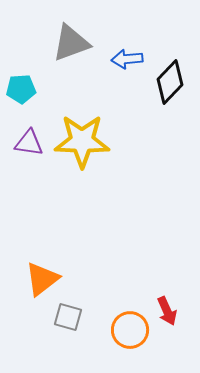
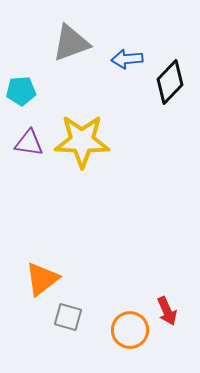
cyan pentagon: moved 2 px down
